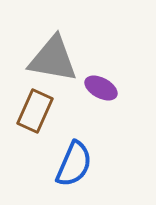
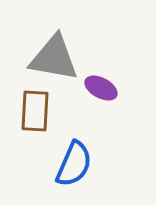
gray triangle: moved 1 px right, 1 px up
brown rectangle: rotated 21 degrees counterclockwise
